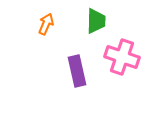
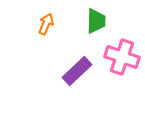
purple rectangle: rotated 60 degrees clockwise
